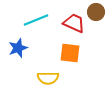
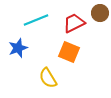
brown circle: moved 4 px right, 1 px down
red trapezoid: rotated 50 degrees counterclockwise
orange square: moved 1 px left, 1 px up; rotated 15 degrees clockwise
yellow semicircle: rotated 60 degrees clockwise
